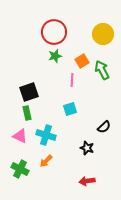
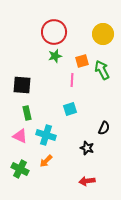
orange square: rotated 16 degrees clockwise
black square: moved 7 px left, 7 px up; rotated 24 degrees clockwise
black semicircle: moved 1 px down; rotated 24 degrees counterclockwise
